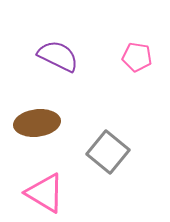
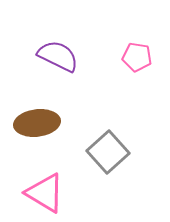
gray square: rotated 9 degrees clockwise
